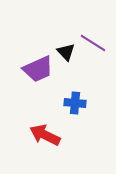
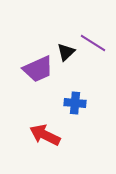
black triangle: rotated 30 degrees clockwise
